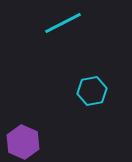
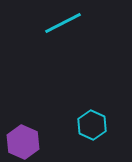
cyan hexagon: moved 34 px down; rotated 24 degrees counterclockwise
